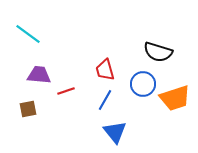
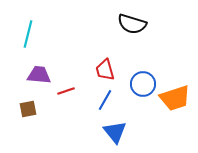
cyan line: rotated 68 degrees clockwise
black semicircle: moved 26 px left, 28 px up
